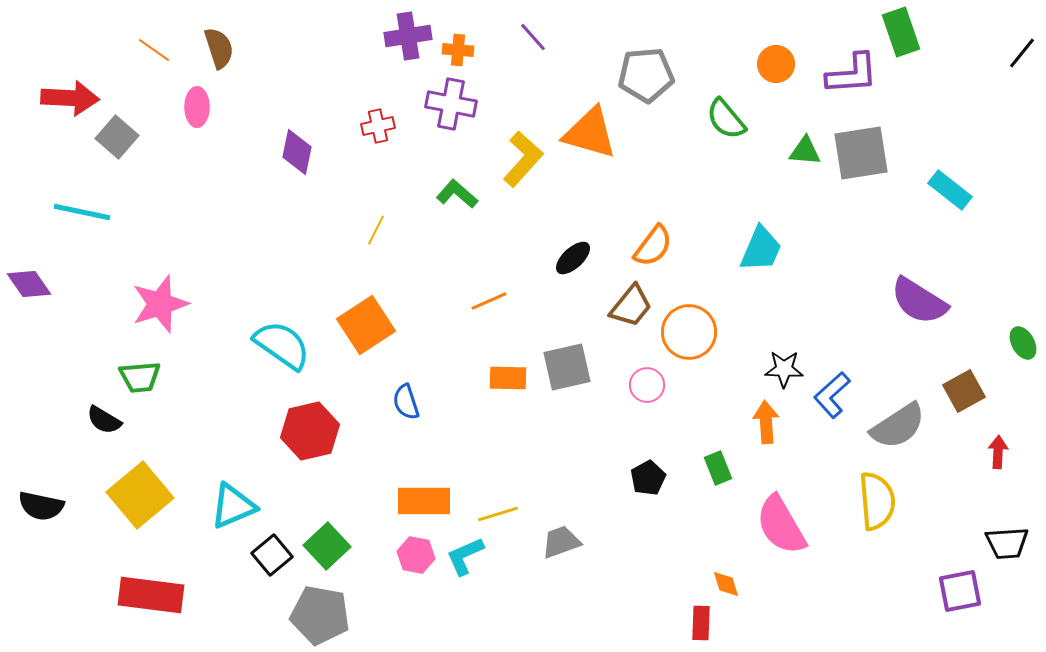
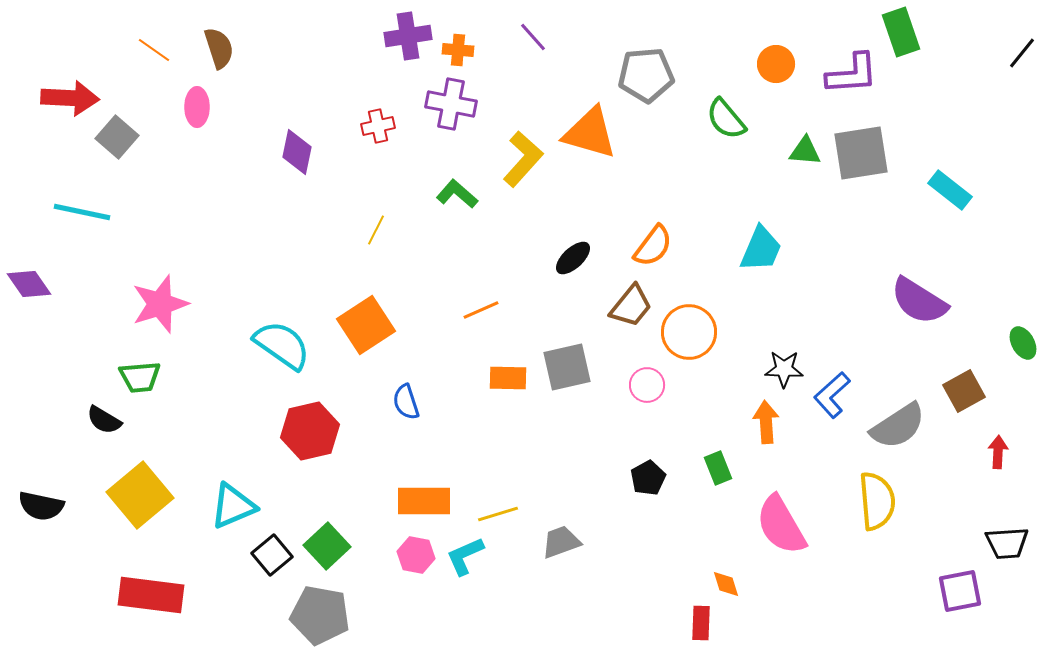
orange line at (489, 301): moved 8 px left, 9 px down
